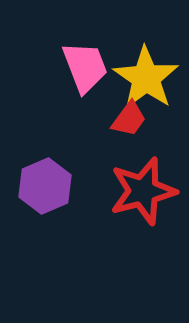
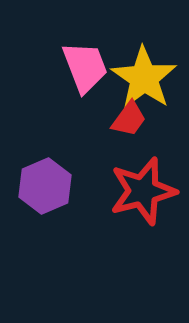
yellow star: moved 2 px left
